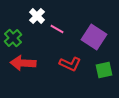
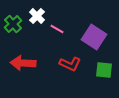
green cross: moved 14 px up
green square: rotated 18 degrees clockwise
